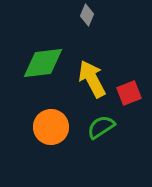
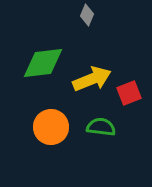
yellow arrow: rotated 96 degrees clockwise
green semicircle: rotated 40 degrees clockwise
